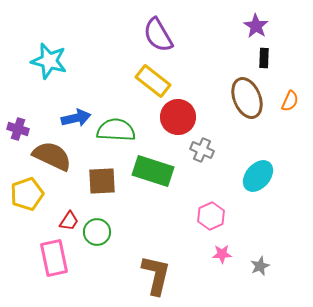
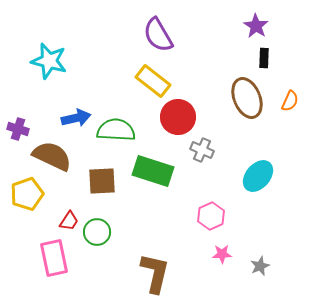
brown L-shape: moved 1 px left, 2 px up
